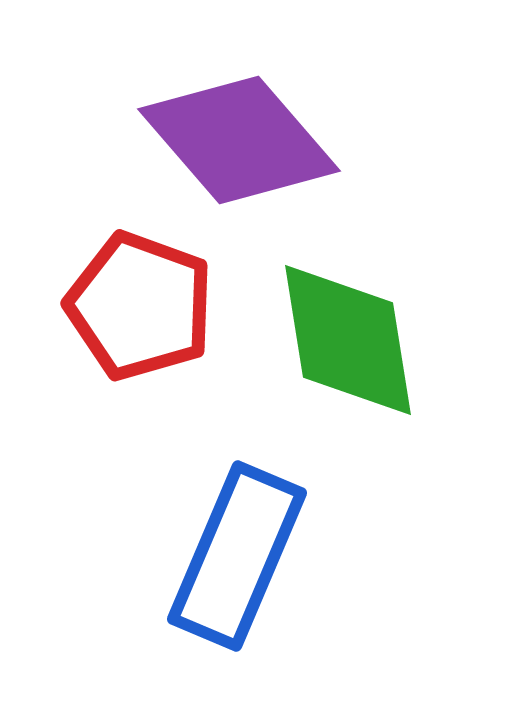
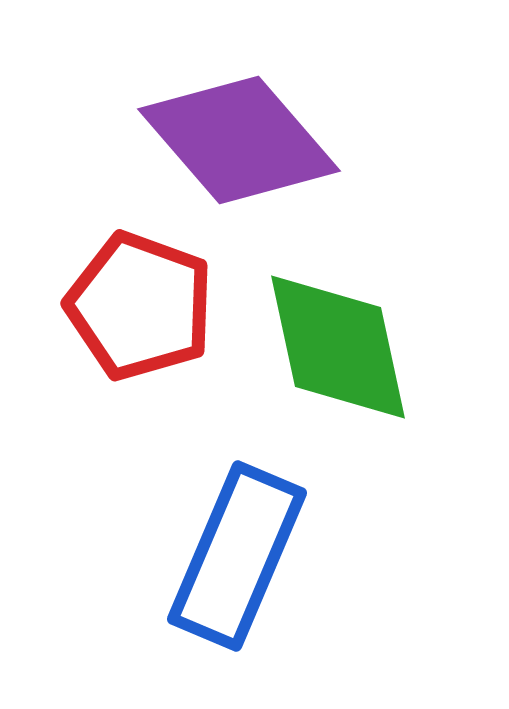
green diamond: moved 10 px left, 7 px down; rotated 3 degrees counterclockwise
